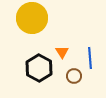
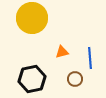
orange triangle: rotated 48 degrees clockwise
black hexagon: moved 7 px left, 11 px down; rotated 20 degrees clockwise
brown circle: moved 1 px right, 3 px down
